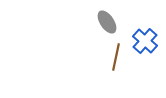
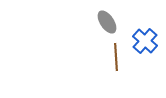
brown line: rotated 16 degrees counterclockwise
